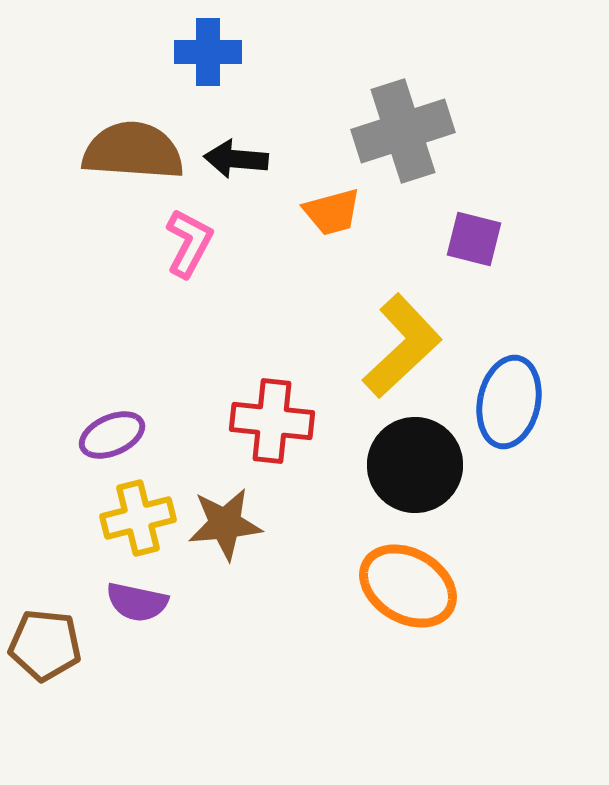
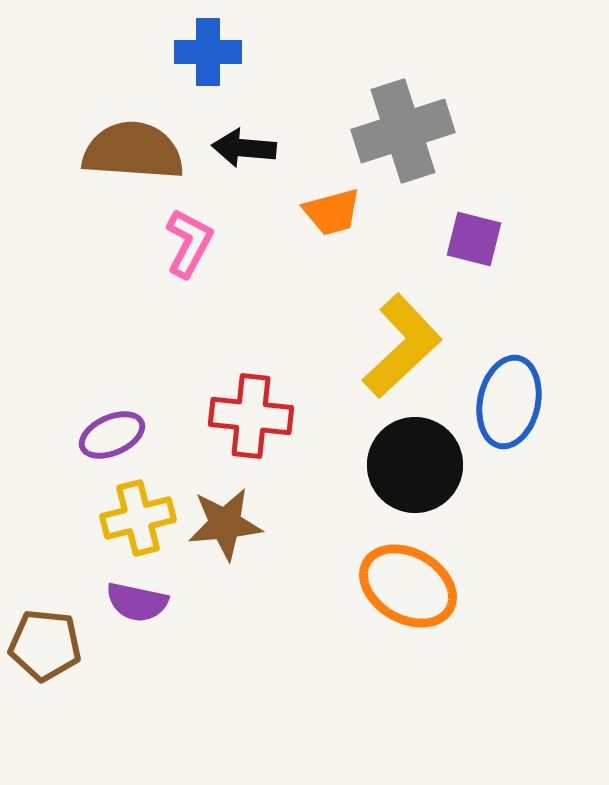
black arrow: moved 8 px right, 11 px up
red cross: moved 21 px left, 5 px up
